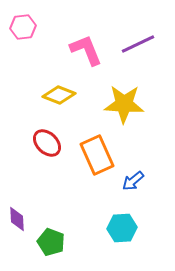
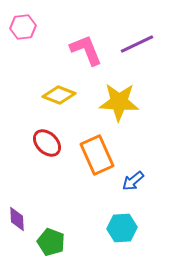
purple line: moved 1 px left
yellow star: moved 5 px left, 2 px up
